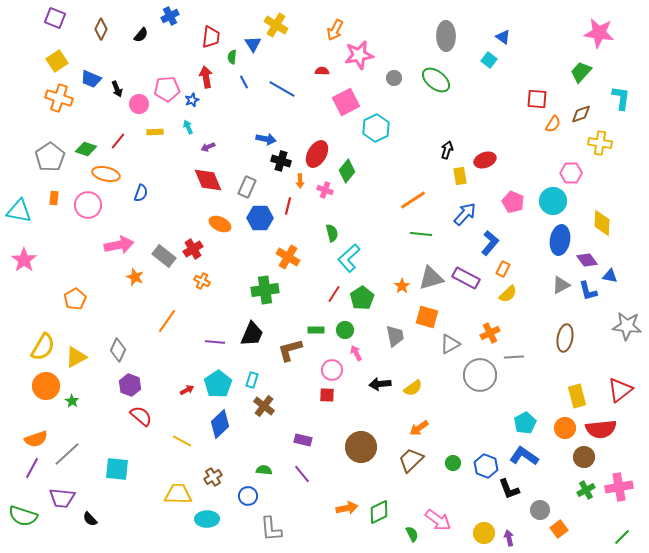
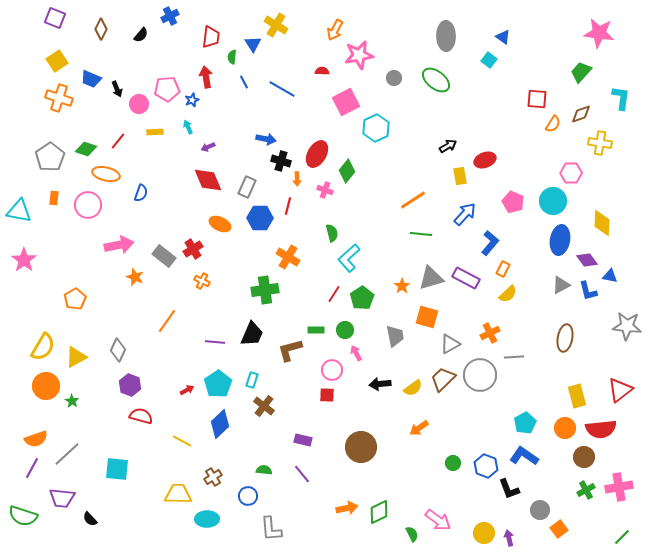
black arrow at (447, 150): moved 1 px right, 4 px up; rotated 42 degrees clockwise
orange arrow at (300, 181): moved 3 px left, 2 px up
red semicircle at (141, 416): rotated 25 degrees counterclockwise
brown trapezoid at (411, 460): moved 32 px right, 81 px up
